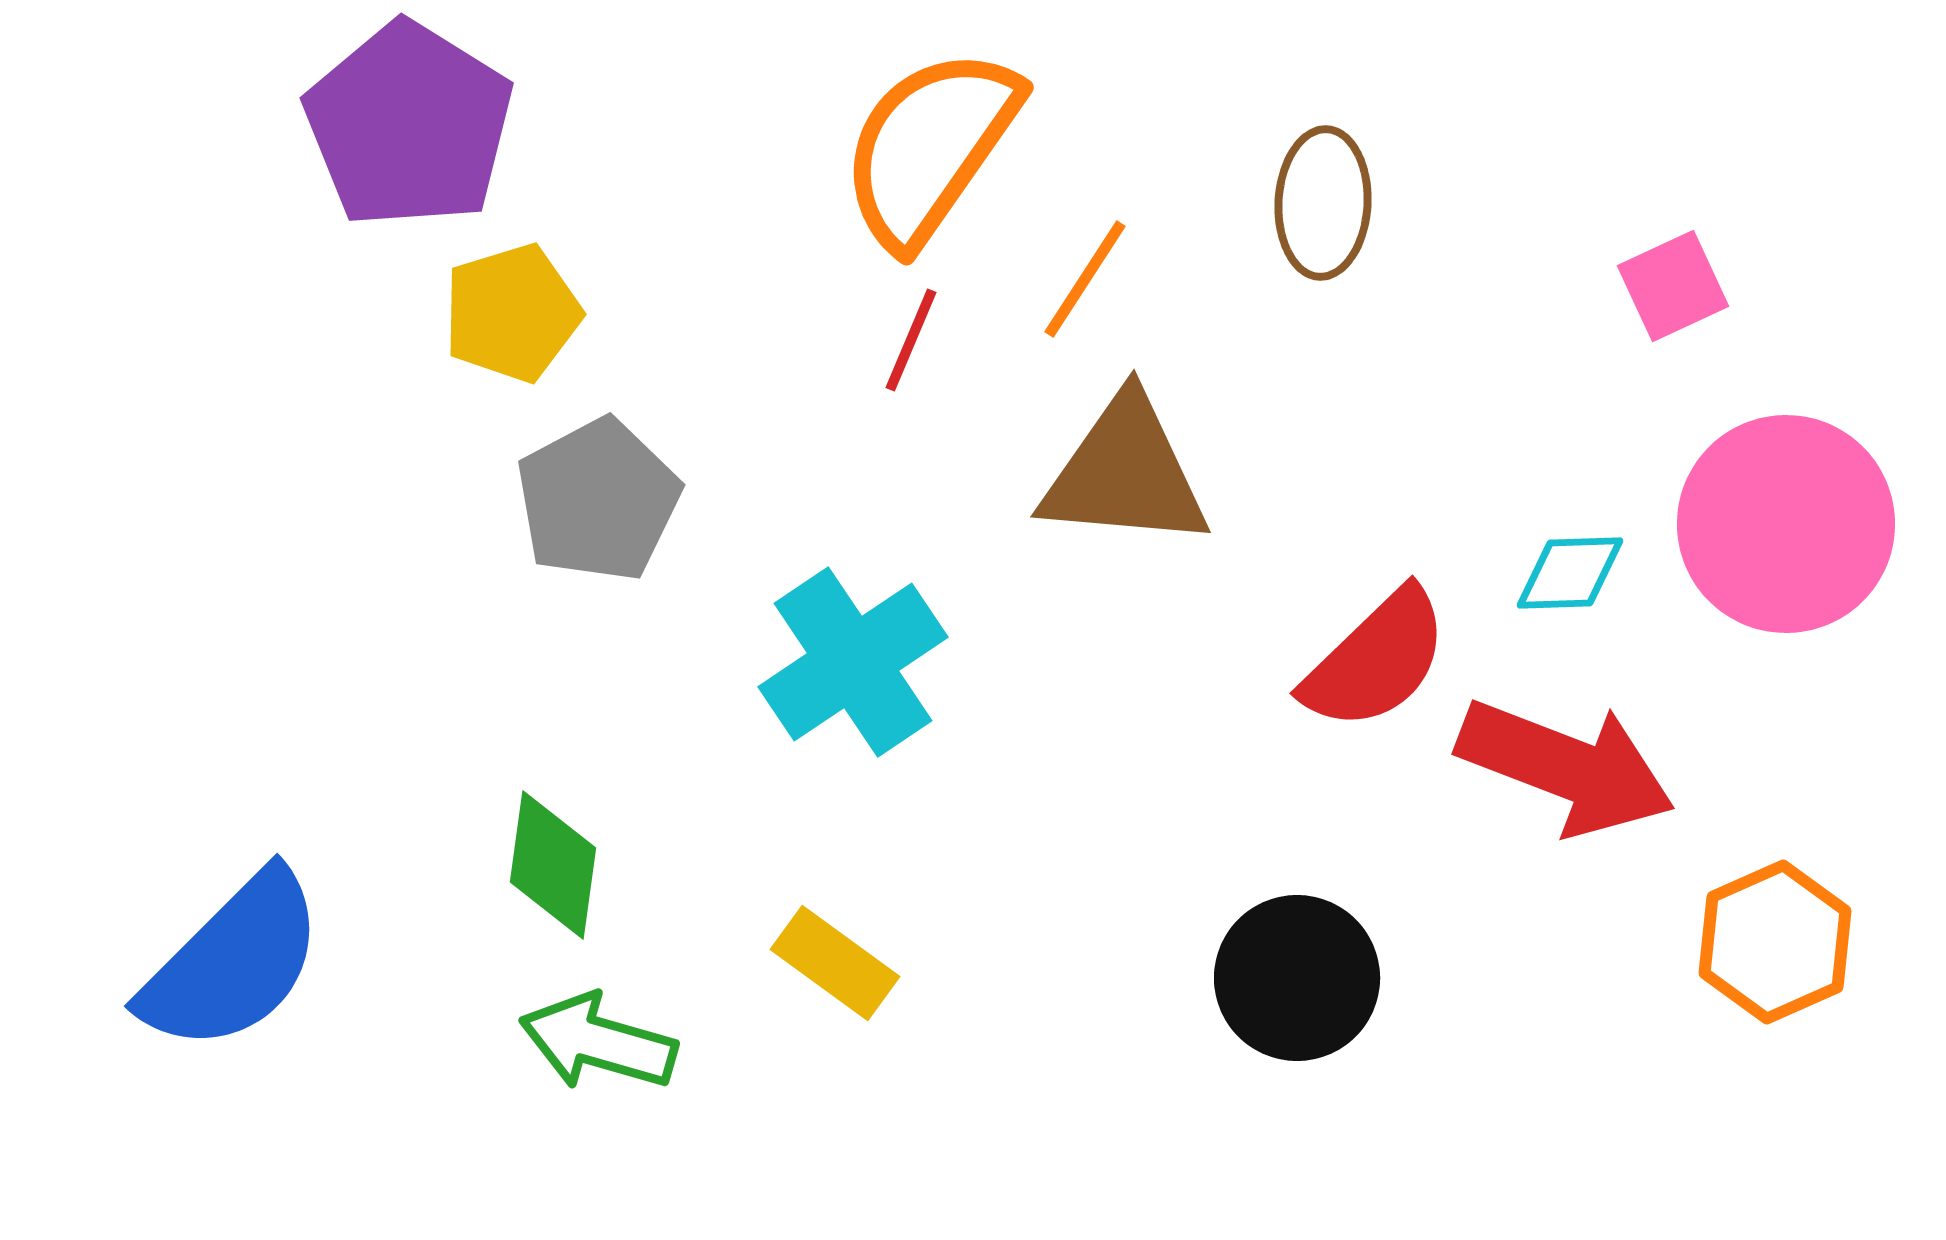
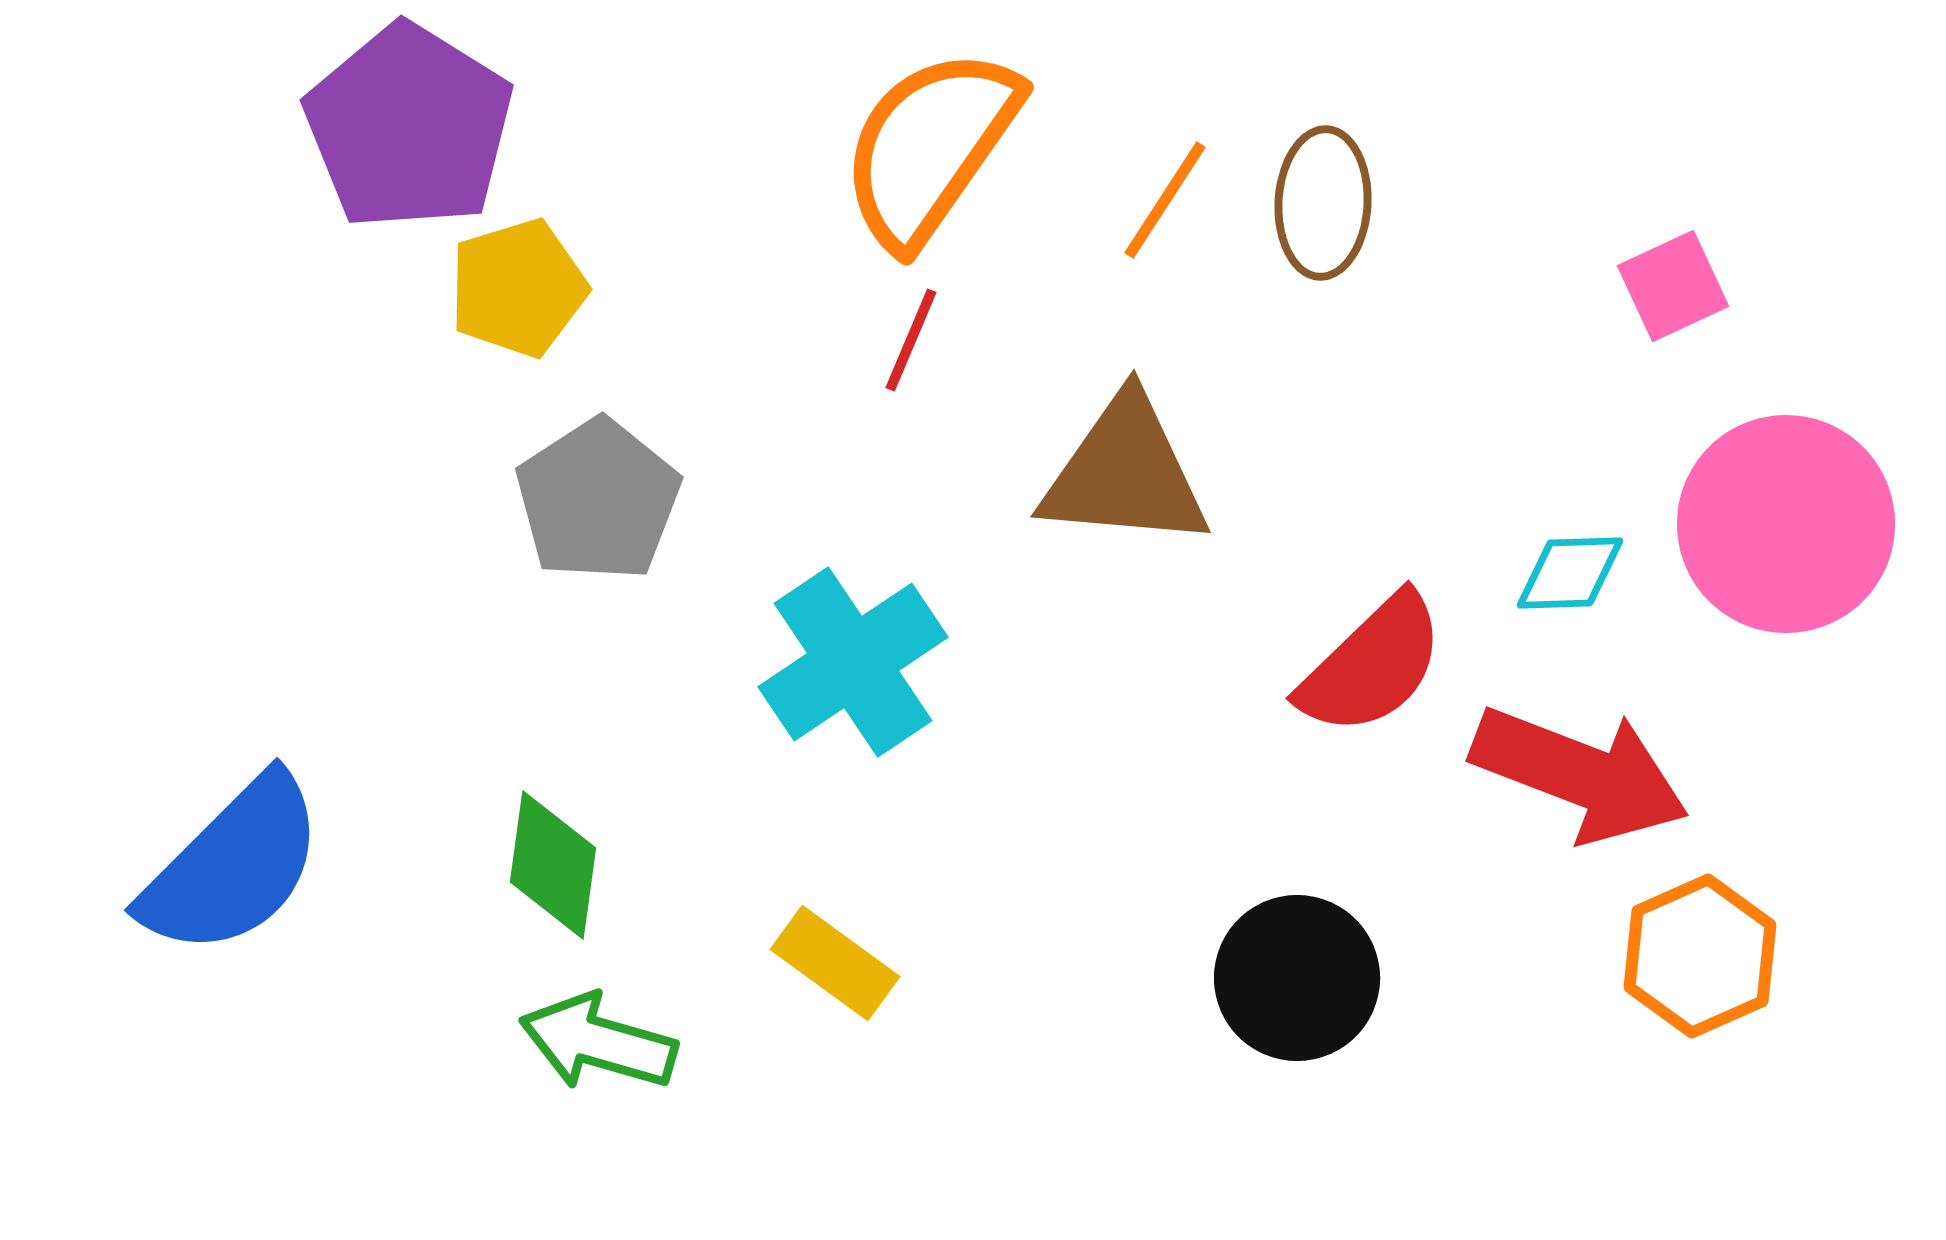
purple pentagon: moved 2 px down
orange line: moved 80 px right, 79 px up
yellow pentagon: moved 6 px right, 25 px up
gray pentagon: rotated 5 degrees counterclockwise
red semicircle: moved 4 px left, 5 px down
red arrow: moved 14 px right, 7 px down
orange hexagon: moved 75 px left, 14 px down
blue semicircle: moved 96 px up
